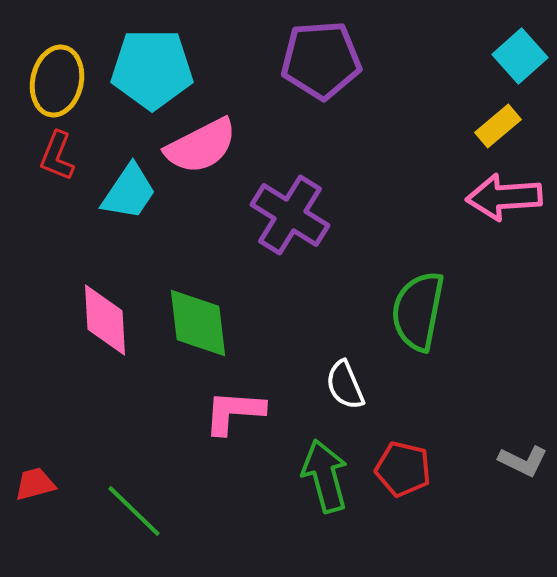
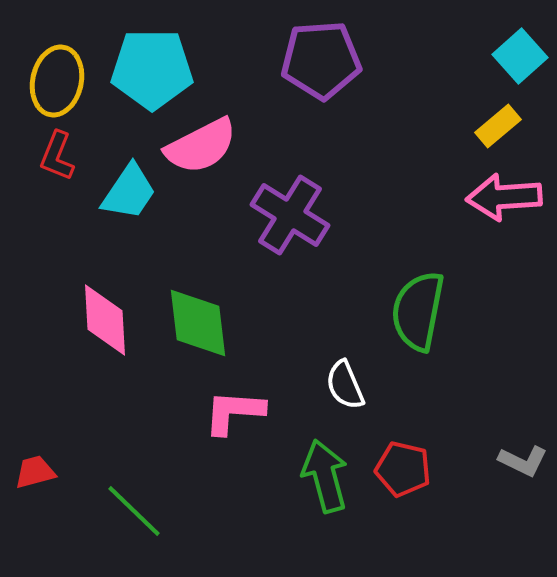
red trapezoid: moved 12 px up
